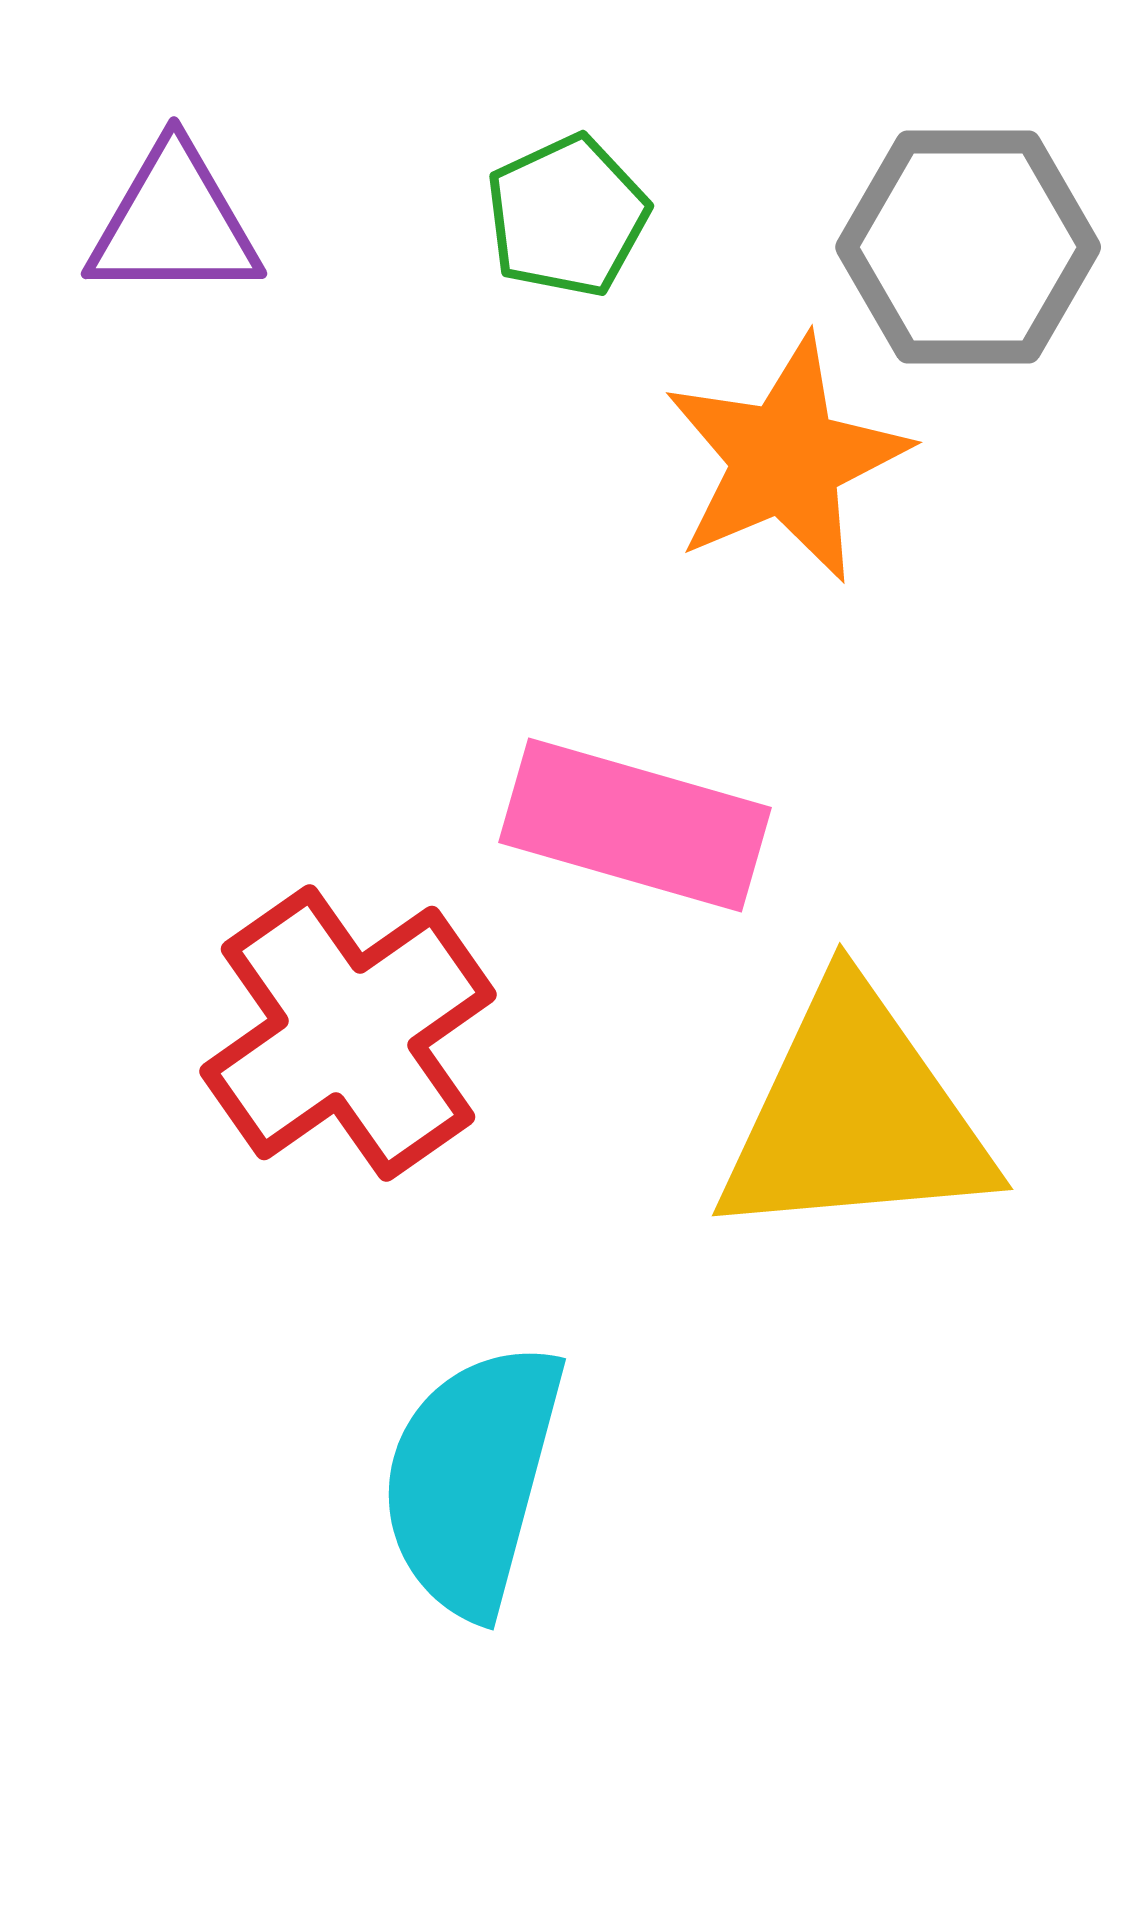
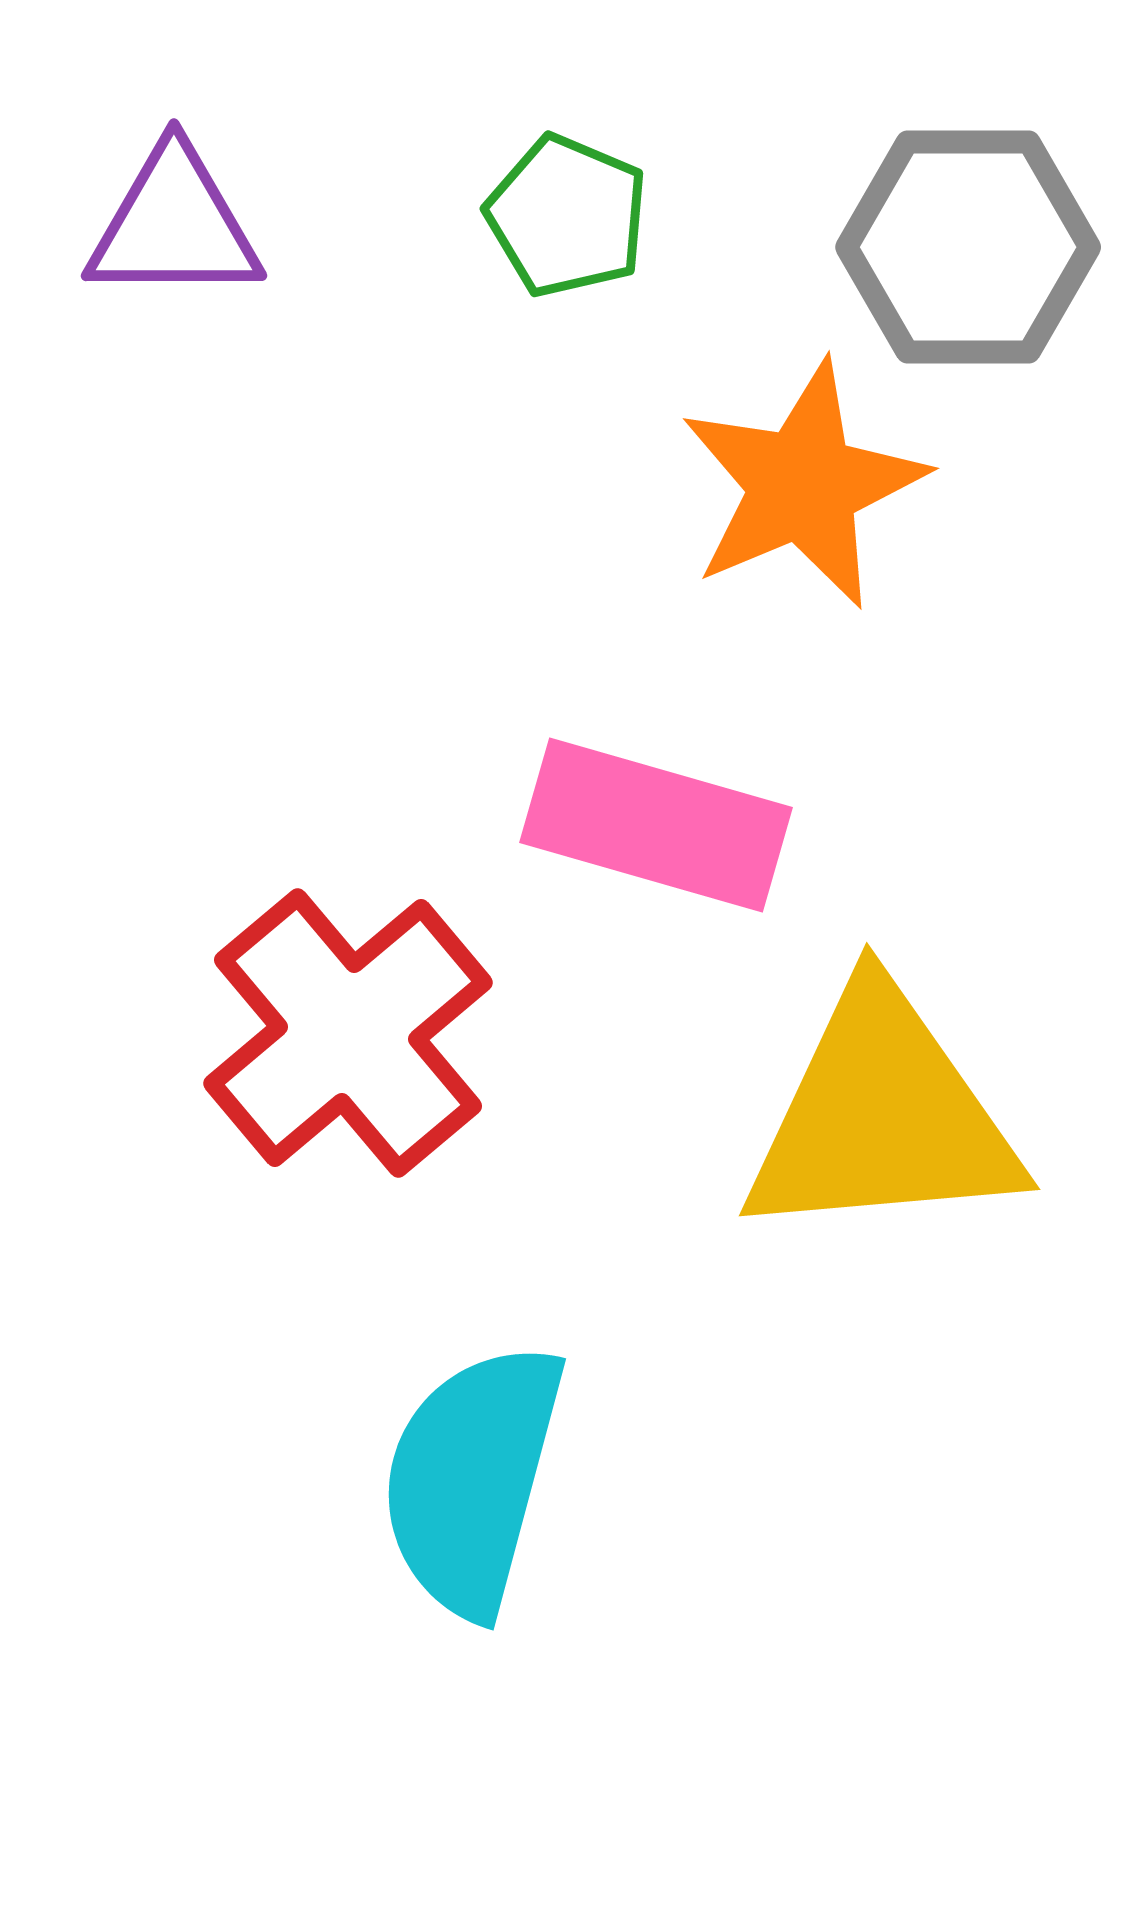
green pentagon: rotated 24 degrees counterclockwise
purple triangle: moved 2 px down
orange star: moved 17 px right, 26 px down
pink rectangle: moved 21 px right
red cross: rotated 5 degrees counterclockwise
yellow triangle: moved 27 px right
